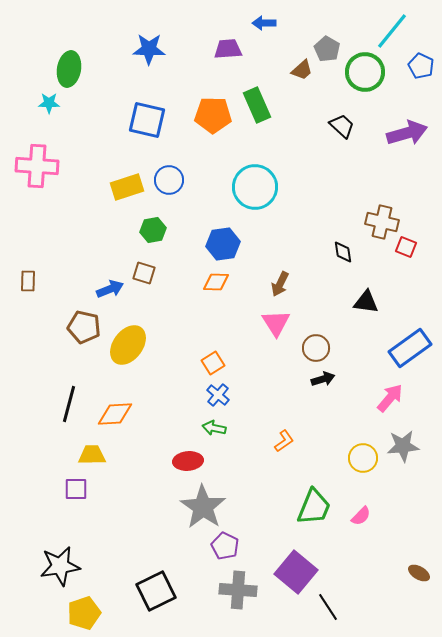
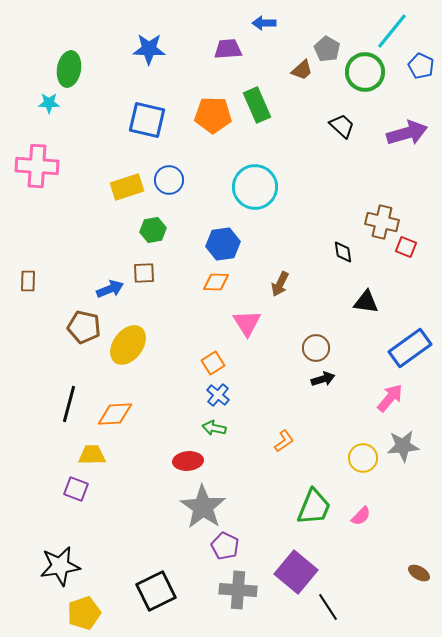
brown square at (144, 273): rotated 20 degrees counterclockwise
pink triangle at (276, 323): moved 29 px left
purple square at (76, 489): rotated 20 degrees clockwise
